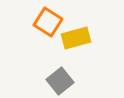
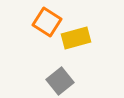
orange square: moved 1 px left
